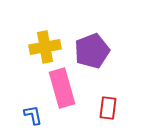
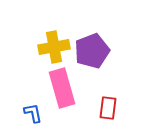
yellow cross: moved 9 px right
blue L-shape: moved 2 px up
